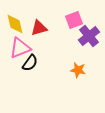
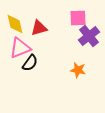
pink square: moved 4 px right, 2 px up; rotated 18 degrees clockwise
